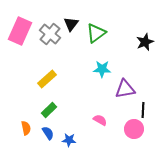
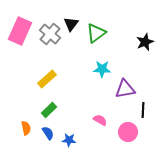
pink circle: moved 6 px left, 3 px down
